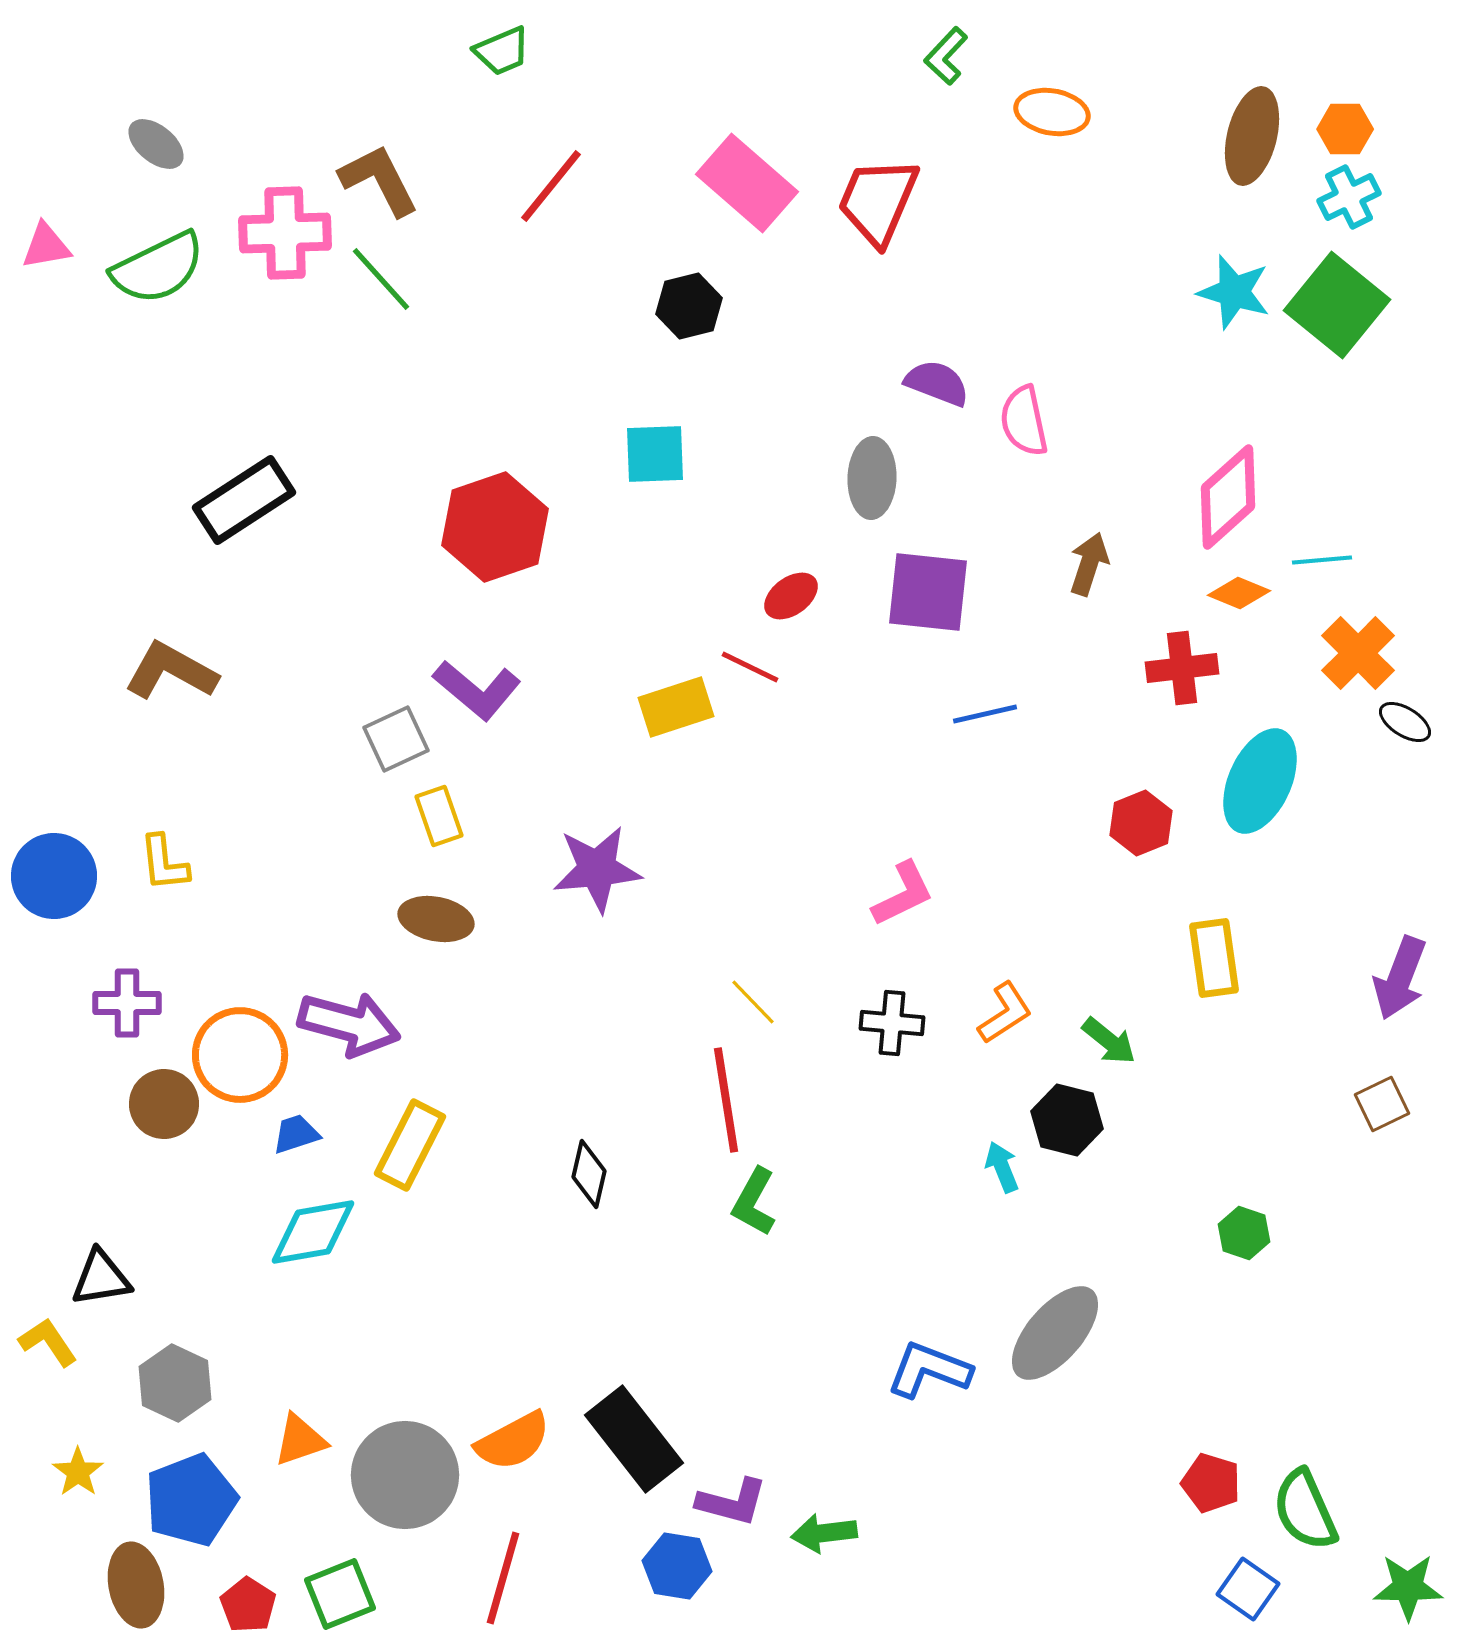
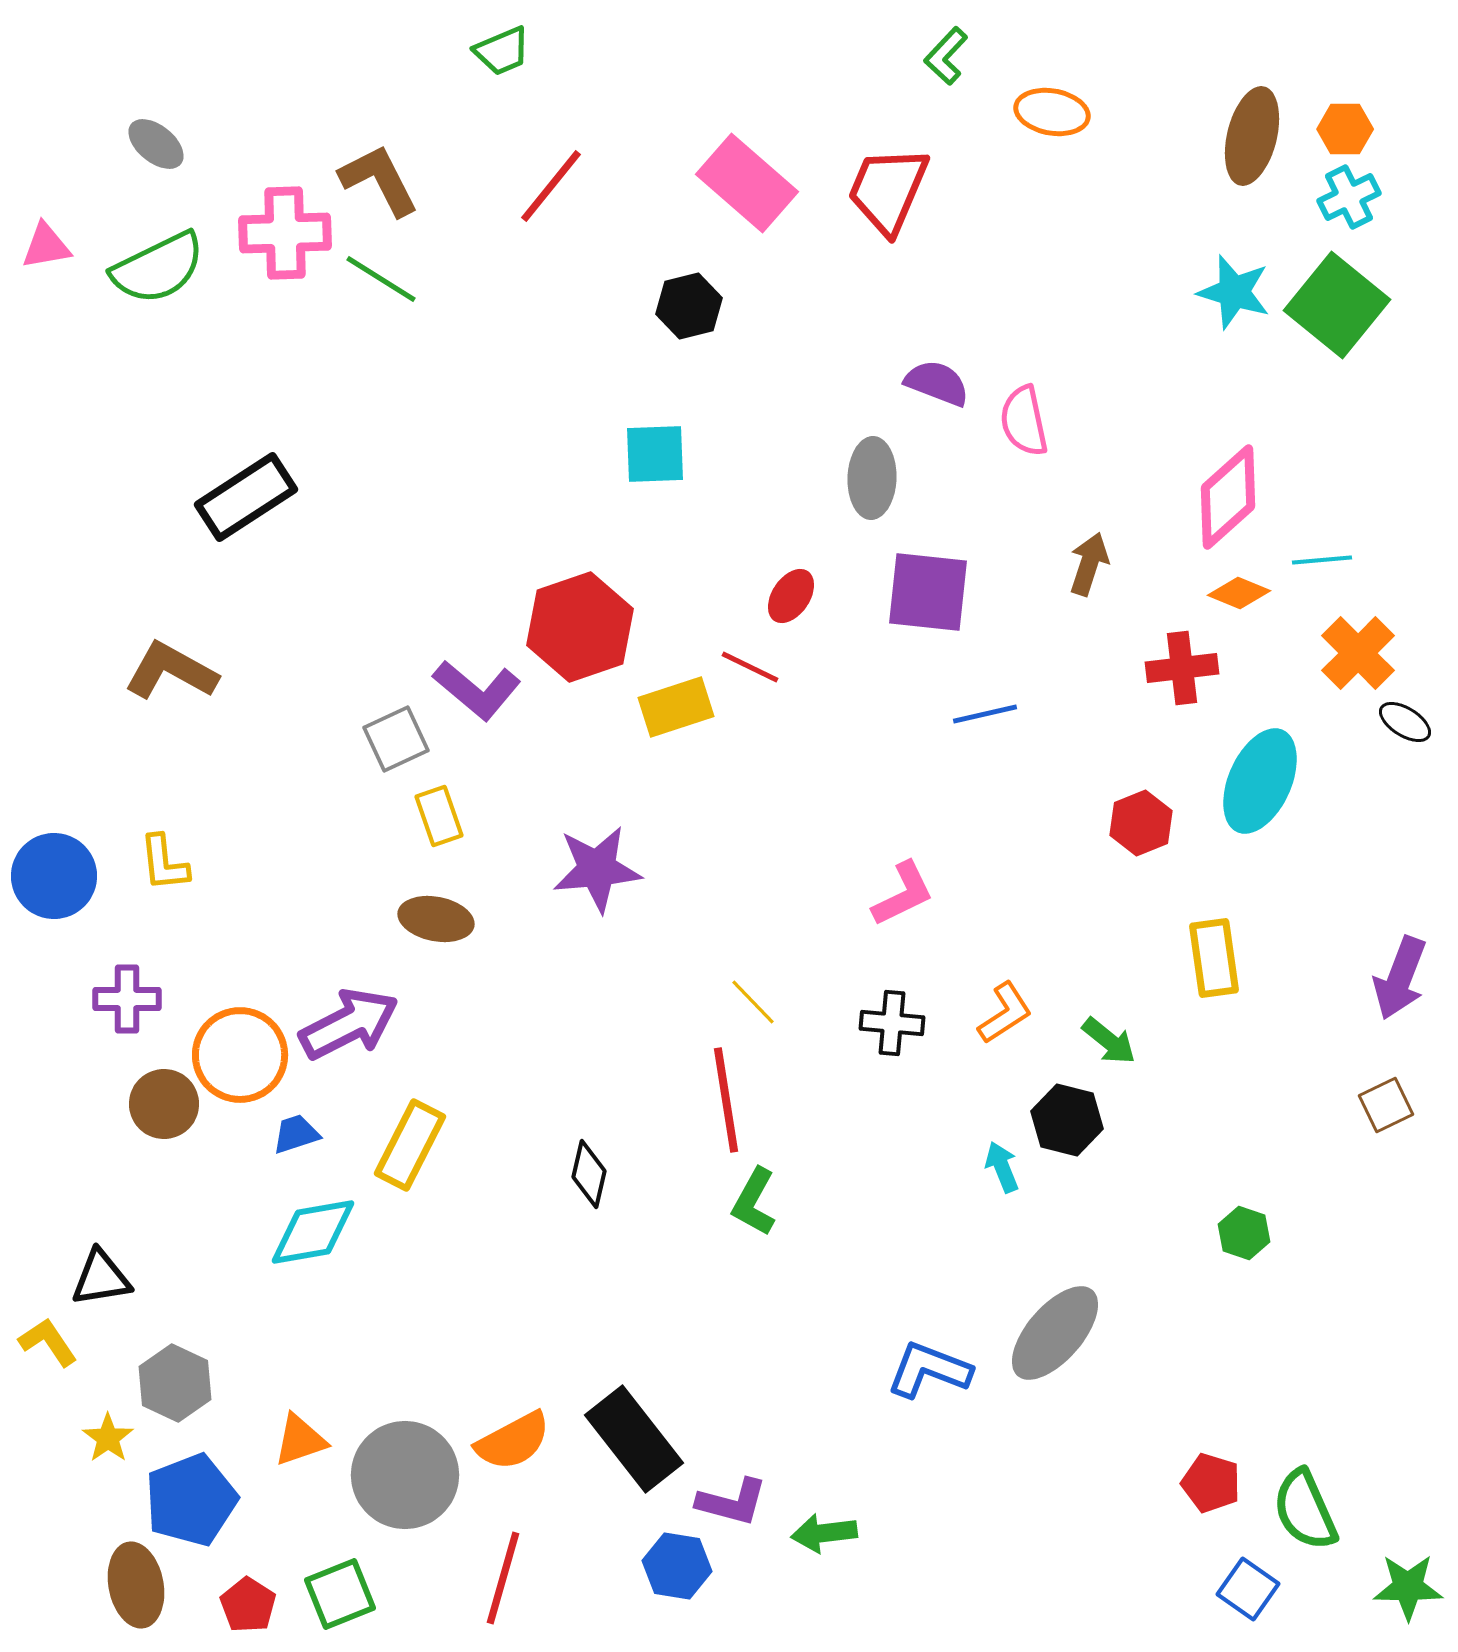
red trapezoid at (878, 201): moved 10 px right, 11 px up
green line at (381, 279): rotated 16 degrees counterclockwise
black rectangle at (244, 500): moved 2 px right, 3 px up
red hexagon at (495, 527): moved 85 px right, 100 px down
red ellipse at (791, 596): rotated 20 degrees counterclockwise
purple cross at (127, 1003): moved 4 px up
purple arrow at (349, 1024): rotated 42 degrees counterclockwise
brown square at (1382, 1104): moved 4 px right, 1 px down
yellow star at (78, 1472): moved 30 px right, 34 px up
